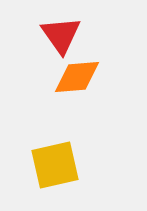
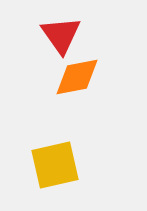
orange diamond: rotated 6 degrees counterclockwise
